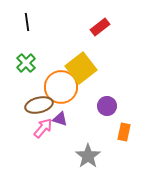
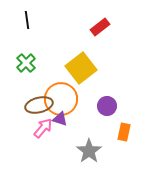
black line: moved 2 px up
orange circle: moved 12 px down
gray star: moved 1 px right, 5 px up
